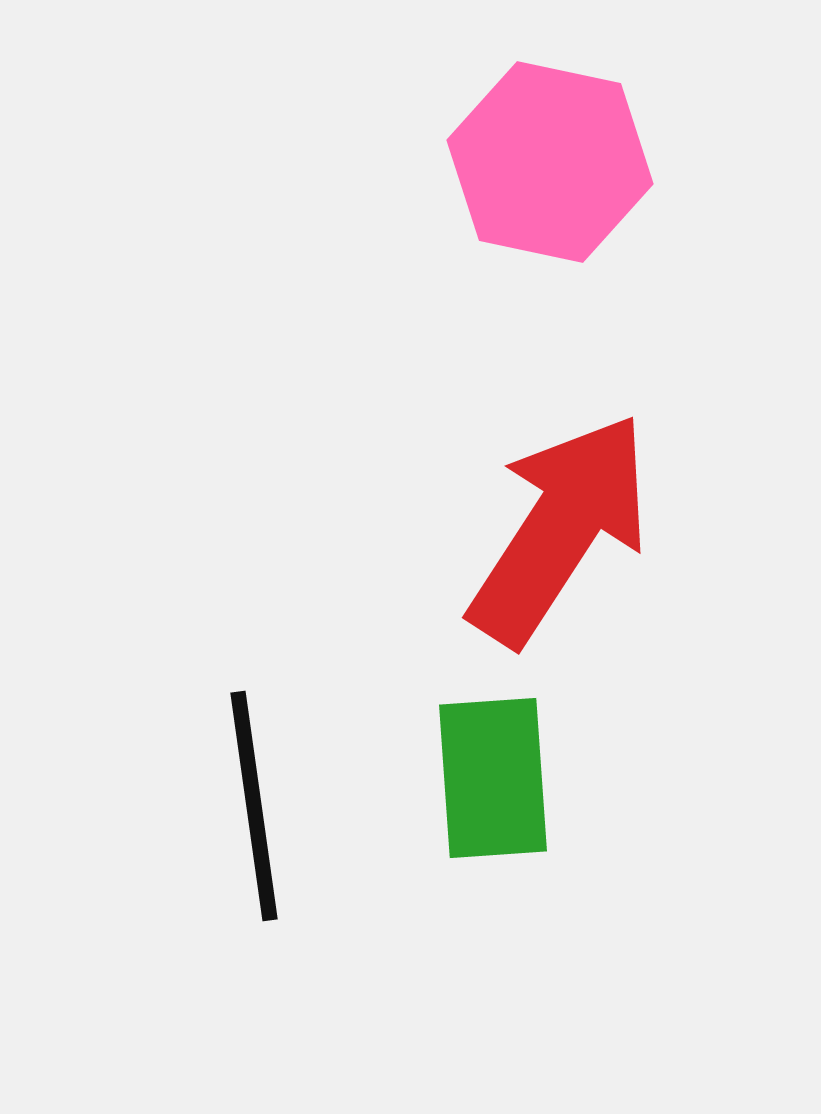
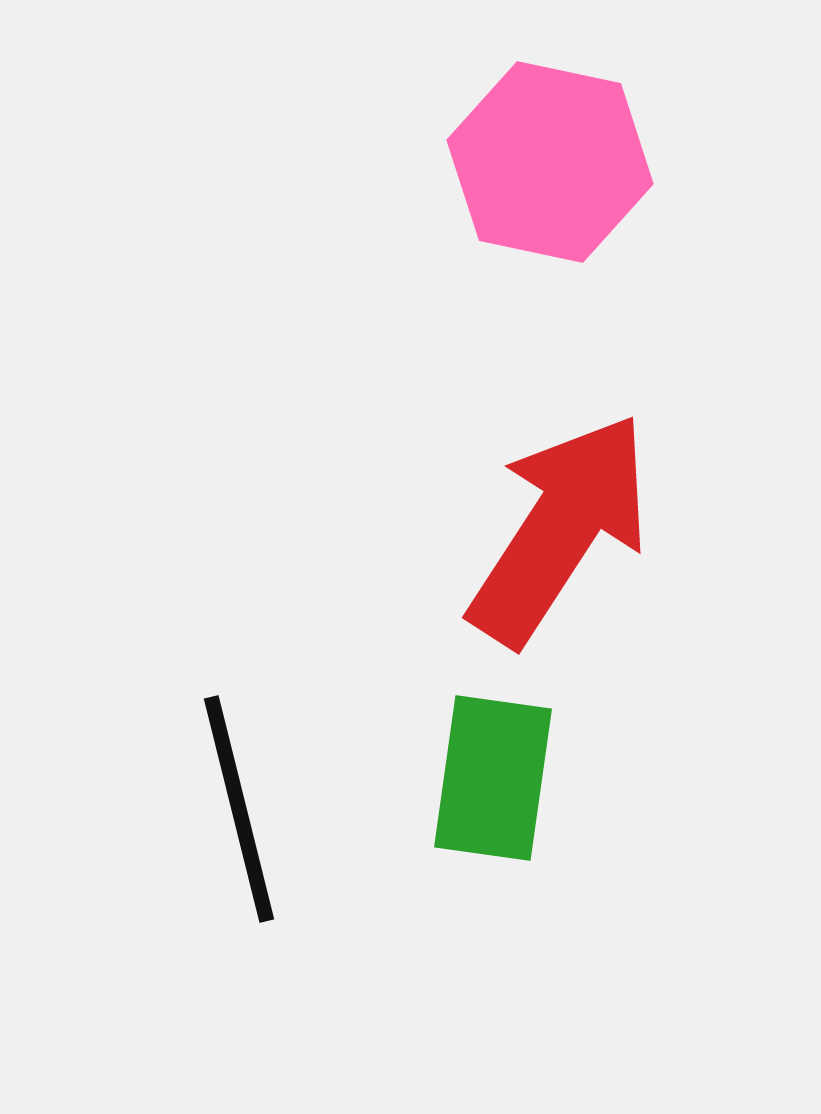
green rectangle: rotated 12 degrees clockwise
black line: moved 15 px left, 3 px down; rotated 6 degrees counterclockwise
